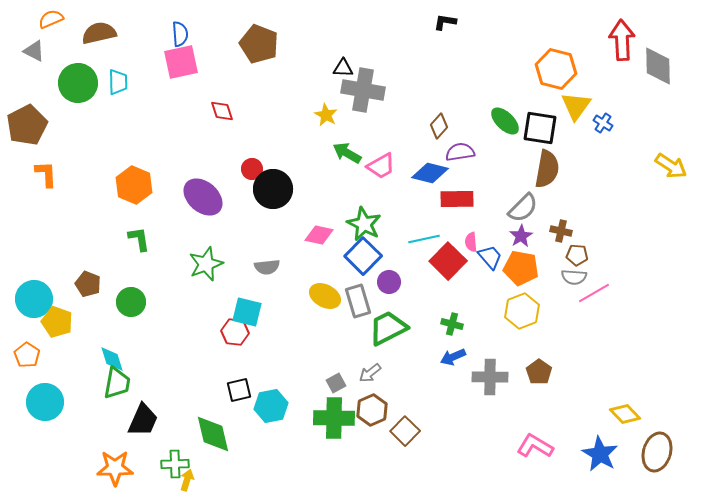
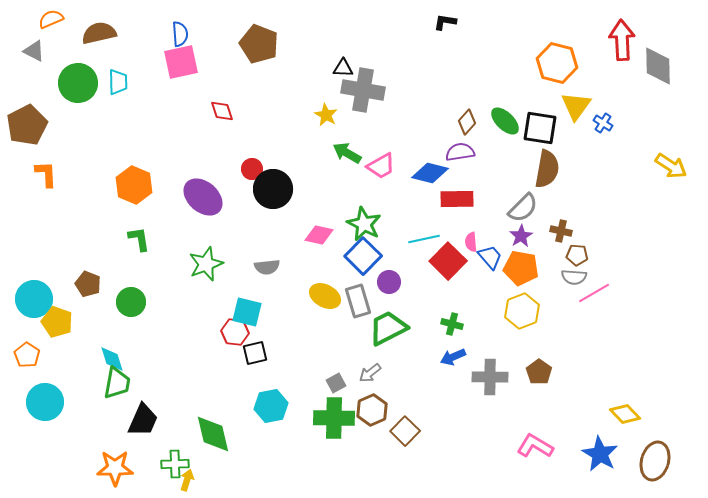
orange hexagon at (556, 69): moved 1 px right, 6 px up
brown diamond at (439, 126): moved 28 px right, 4 px up
black square at (239, 390): moved 16 px right, 37 px up
brown ellipse at (657, 452): moved 2 px left, 9 px down
